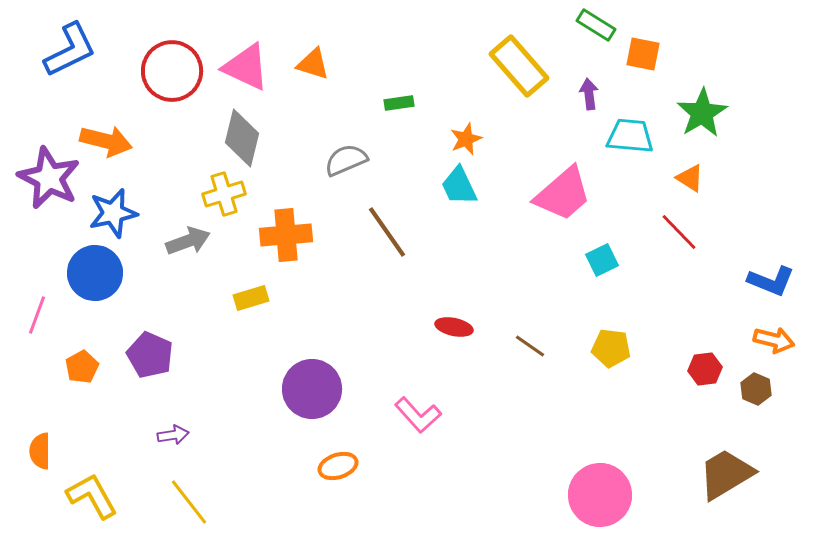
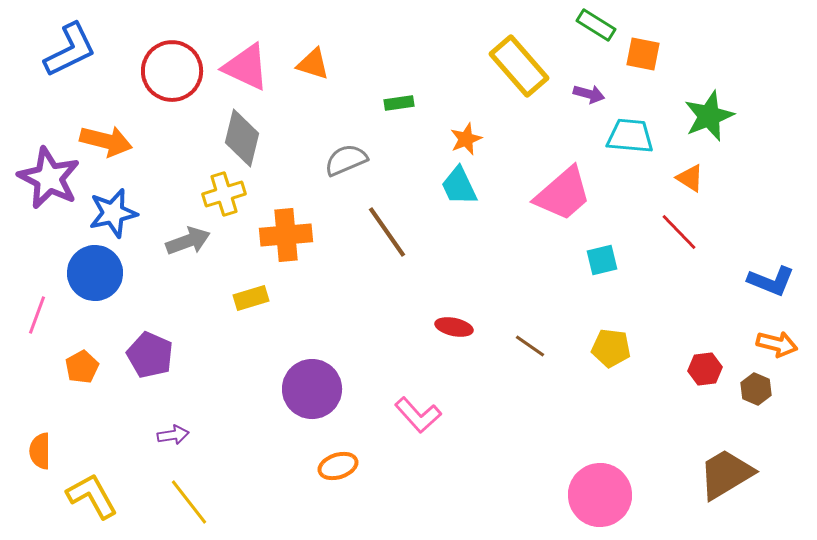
purple arrow at (589, 94): rotated 112 degrees clockwise
green star at (702, 113): moved 7 px right, 3 px down; rotated 9 degrees clockwise
cyan square at (602, 260): rotated 12 degrees clockwise
orange arrow at (774, 340): moved 3 px right, 4 px down
